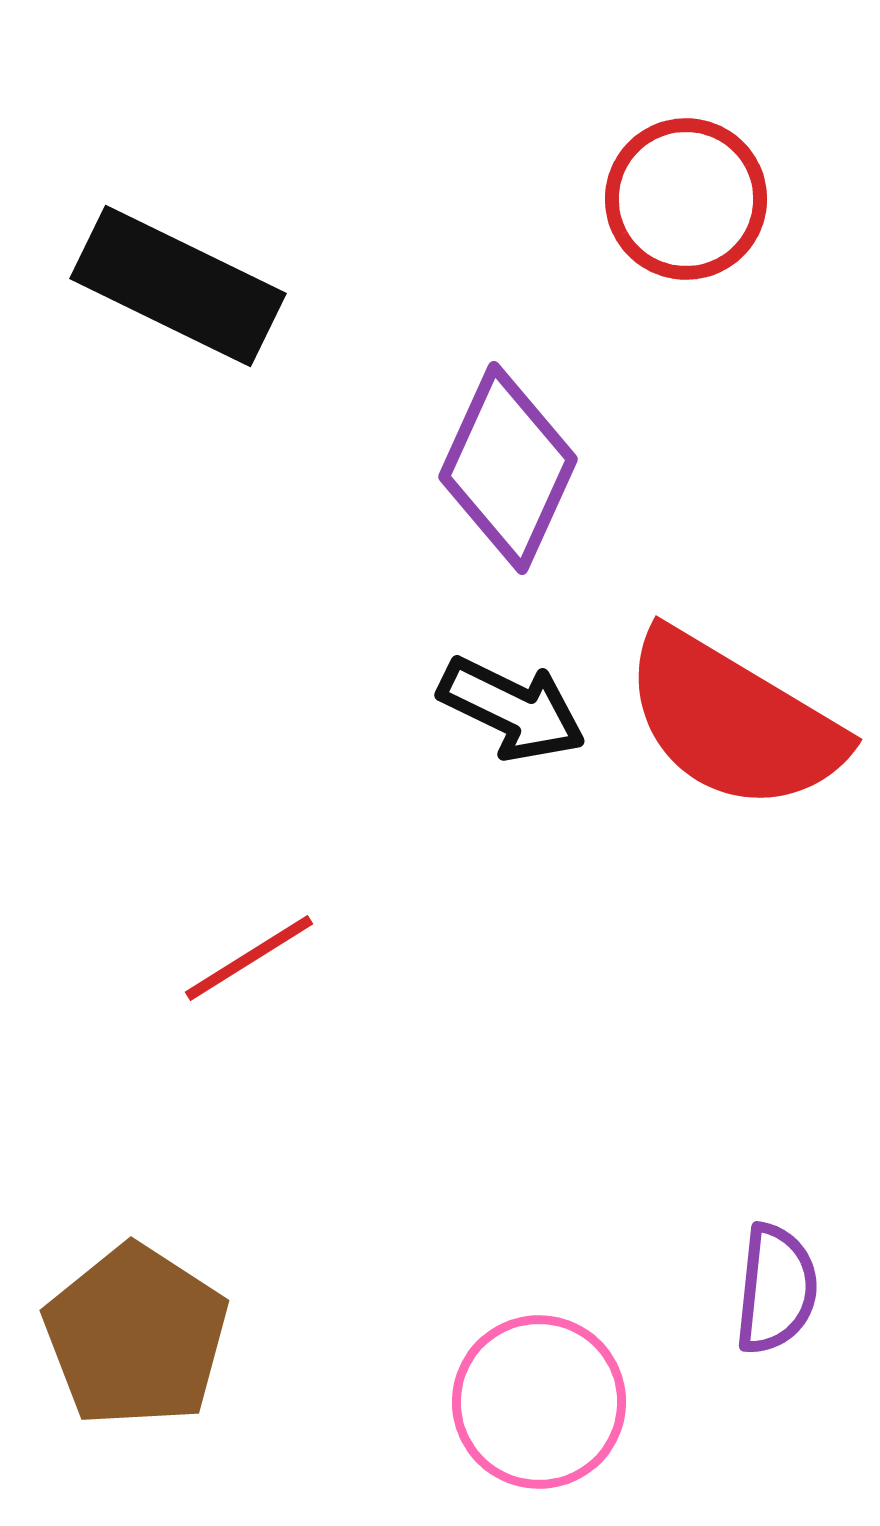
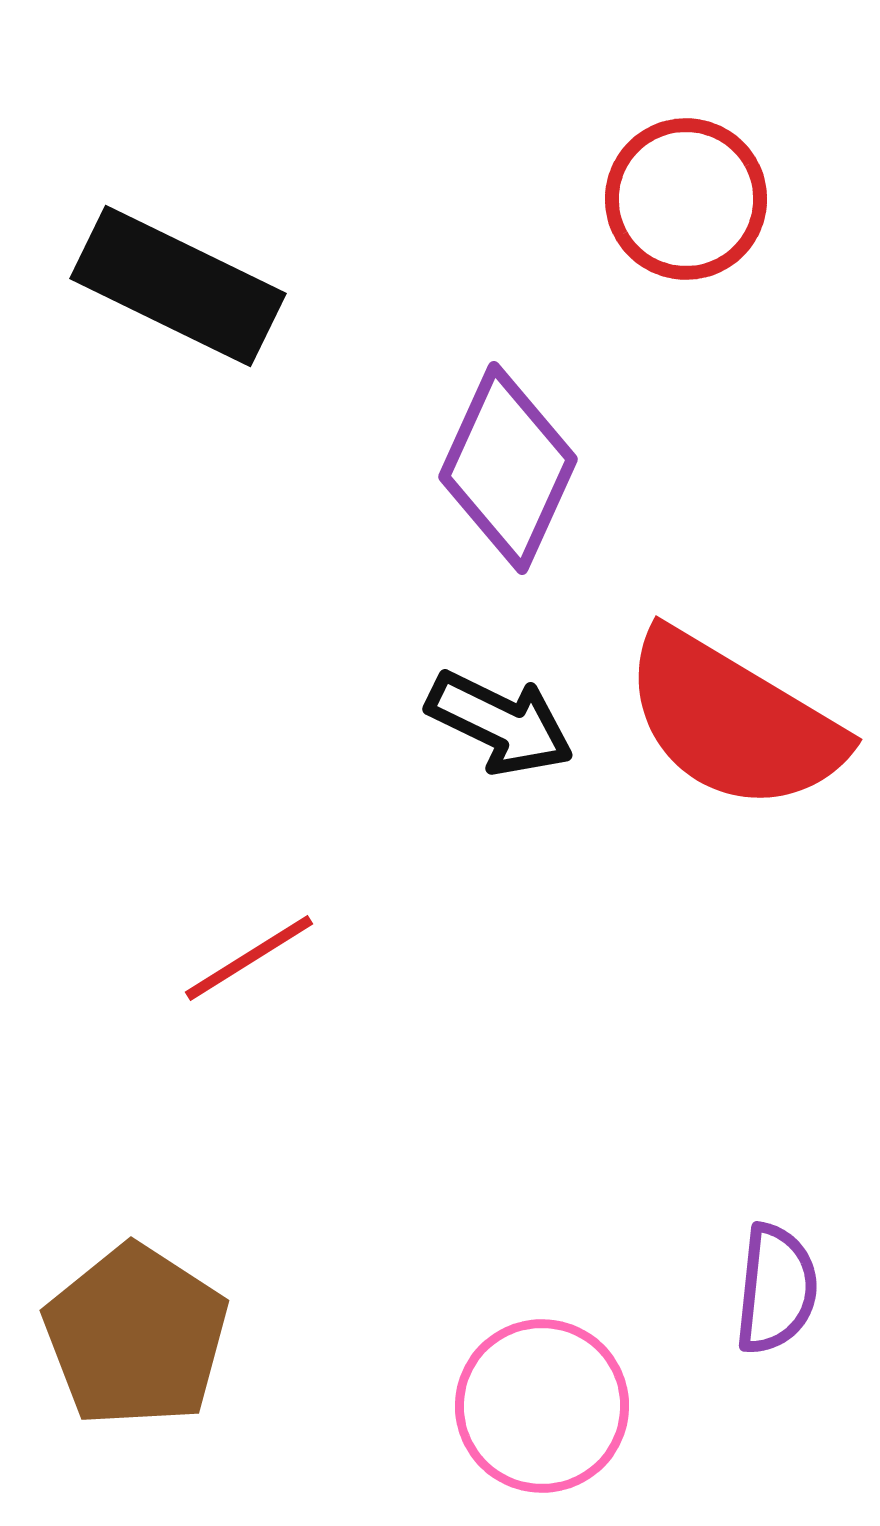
black arrow: moved 12 px left, 14 px down
pink circle: moved 3 px right, 4 px down
